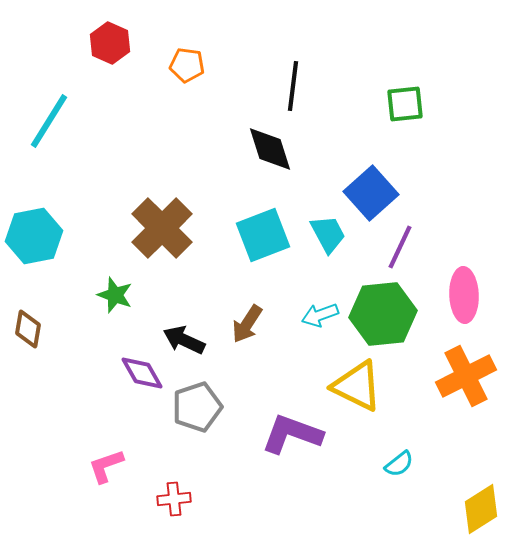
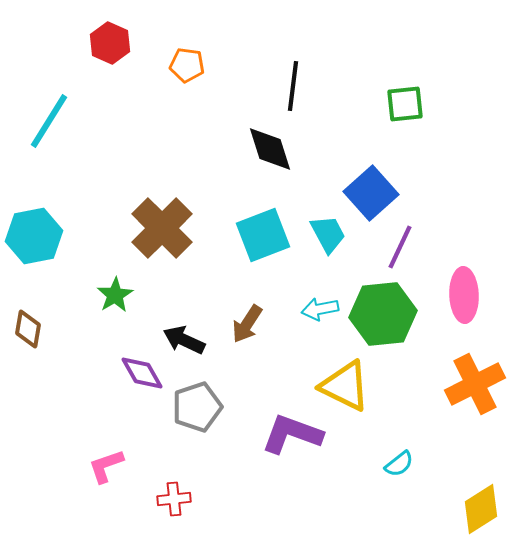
green star: rotated 21 degrees clockwise
cyan arrow: moved 6 px up; rotated 9 degrees clockwise
orange cross: moved 9 px right, 8 px down
yellow triangle: moved 12 px left
